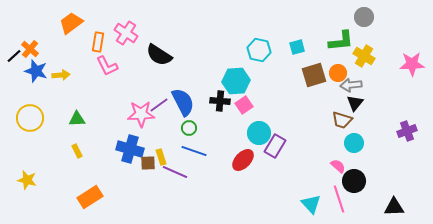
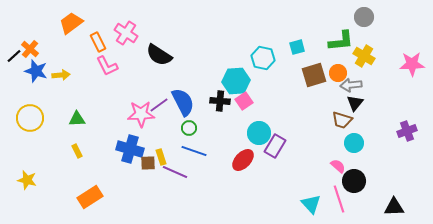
orange rectangle at (98, 42): rotated 36 degrees counterclockwise
cyan hexagon at (259, 50): moved 4 px right, 8 px down
pink square at (244, 105): moved 4 px up
